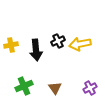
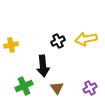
yellow arrow: moved 6 px right, 5 px up
black arrow: moved 7 px right, 16 px down
brown triangle: moved 2 px right
